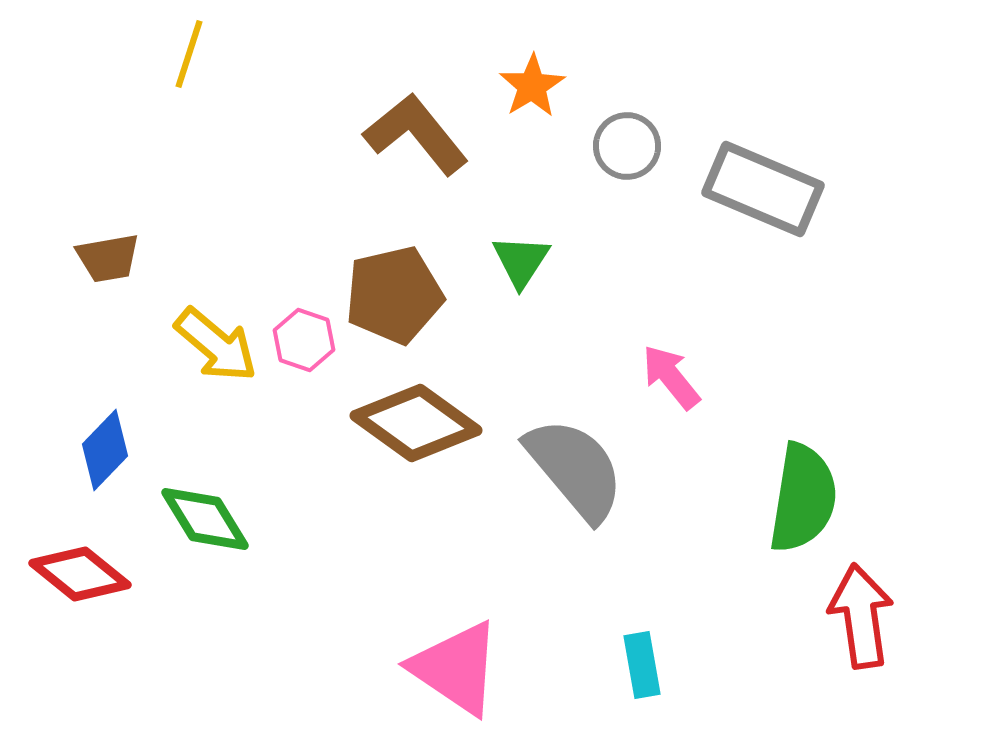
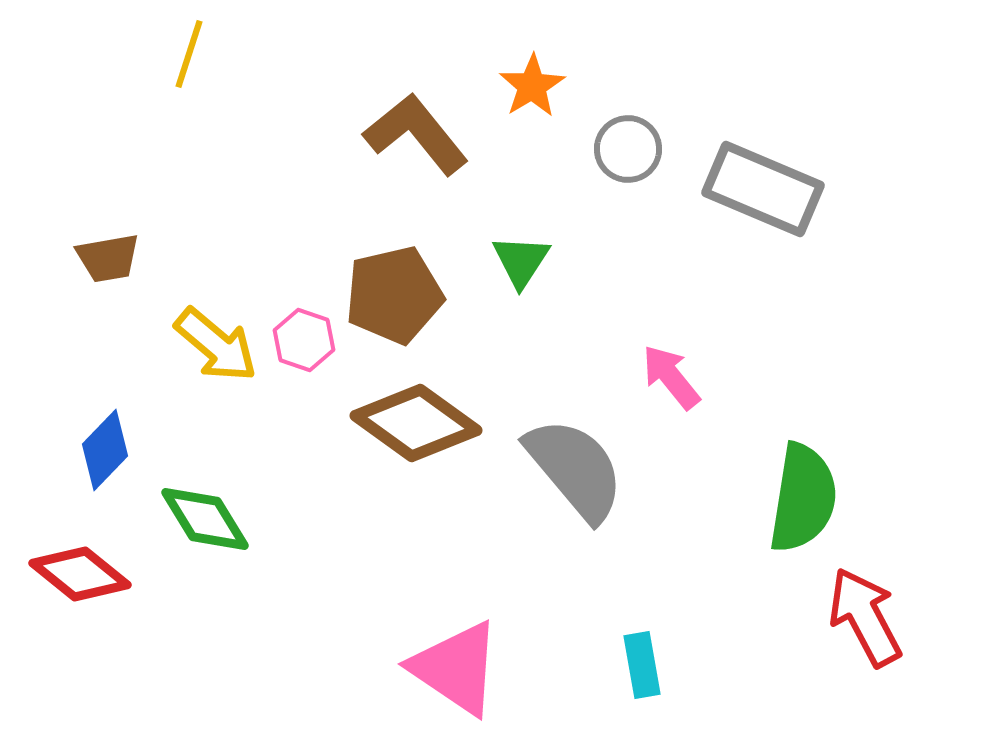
gray circle: moved 1 px right, 3 px down
red arrow: moved 4 px right, 1 px down; rotated 20 degrees counterclockwise
